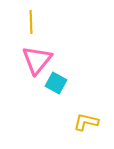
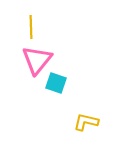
yellow line: moved 5 px down
cyan square: rotated 10 degrees counterclockwise
